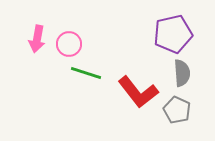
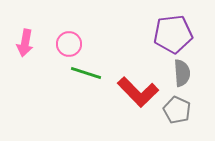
purple pentagon: rotated 6 degrees clockwise
pink arrow: moved 12 px left, 4 px down
red L-shape: rotated 6 degrees counterclockwise
